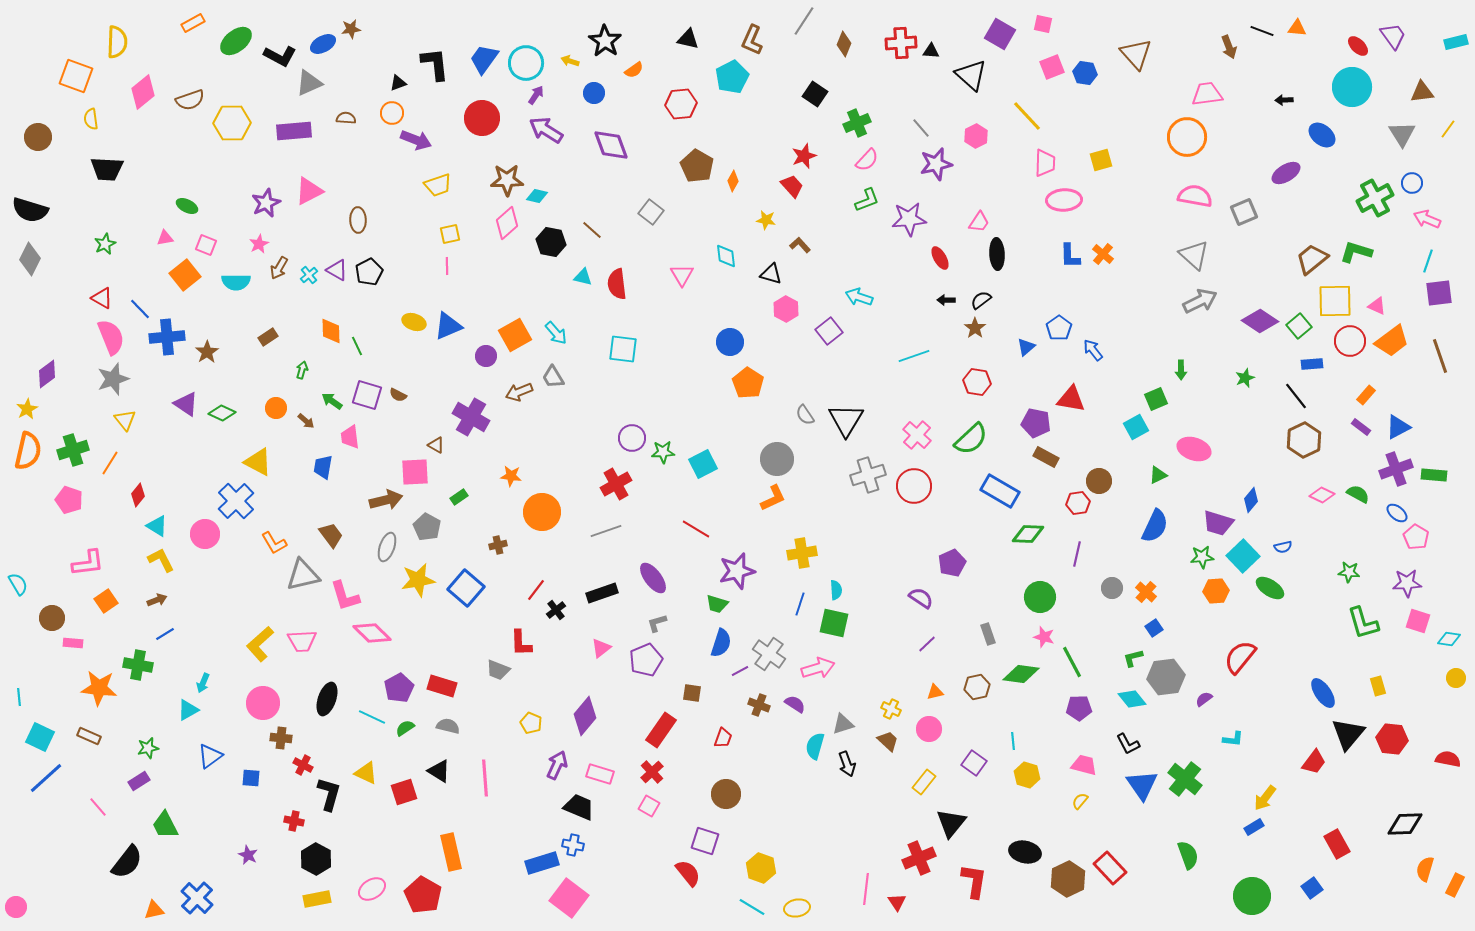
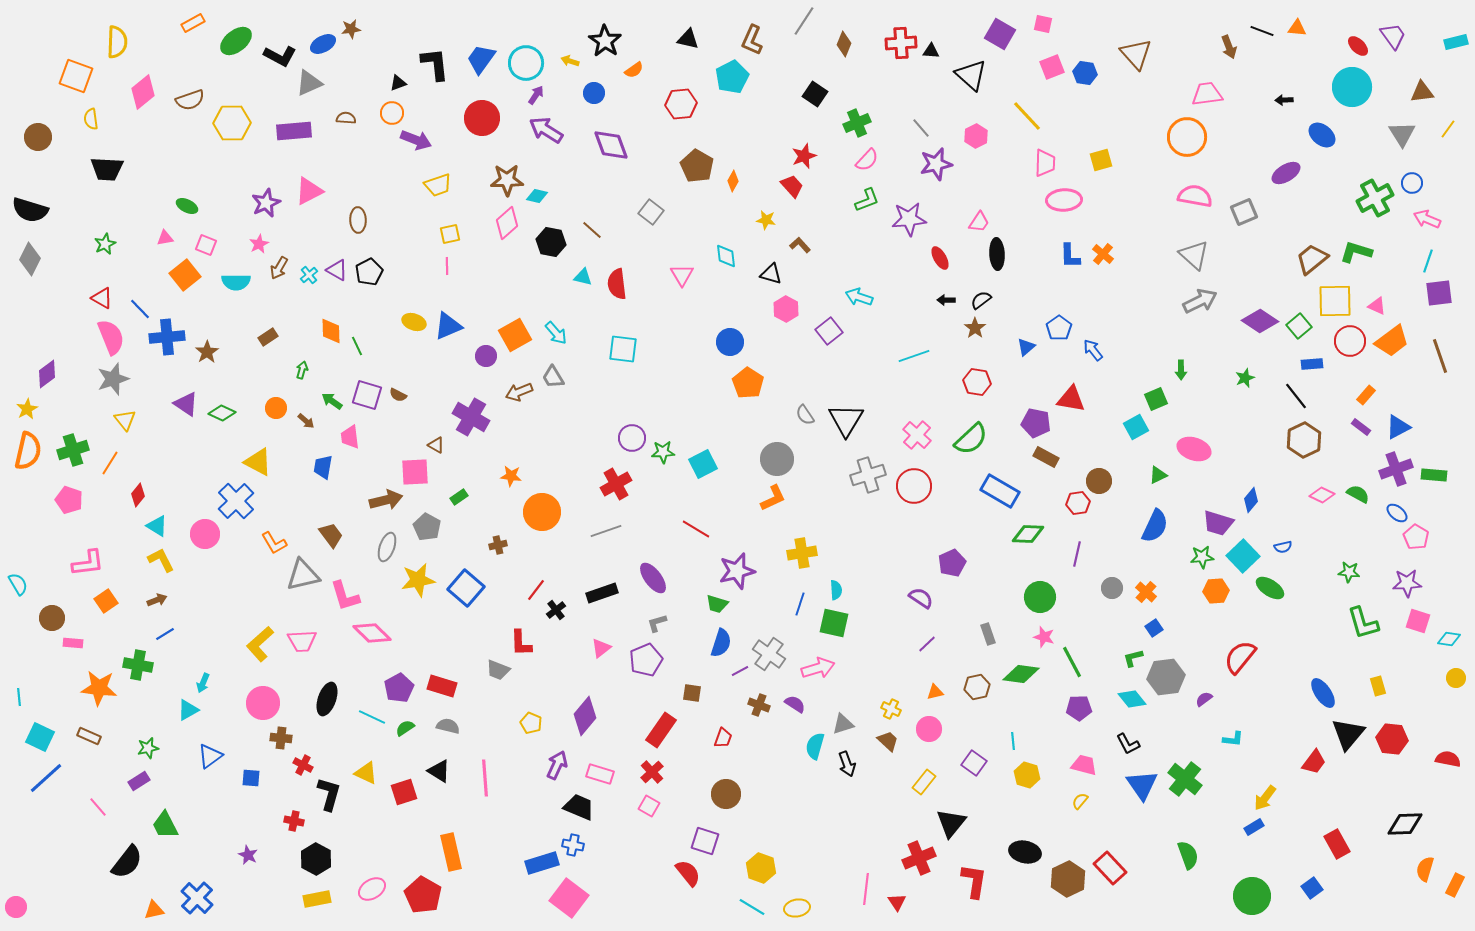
blue trapezoid at (484, 59): moved 3 px left
